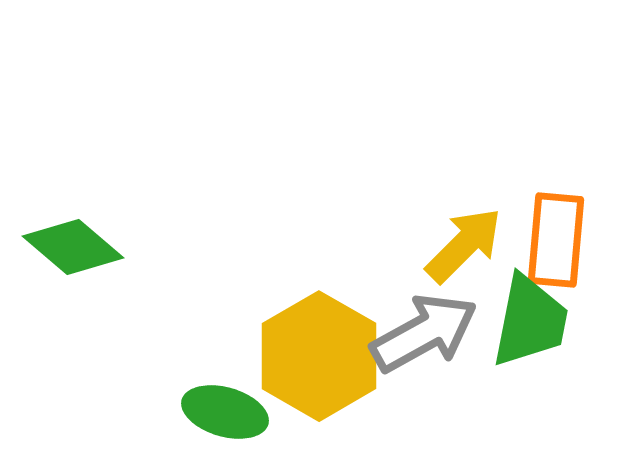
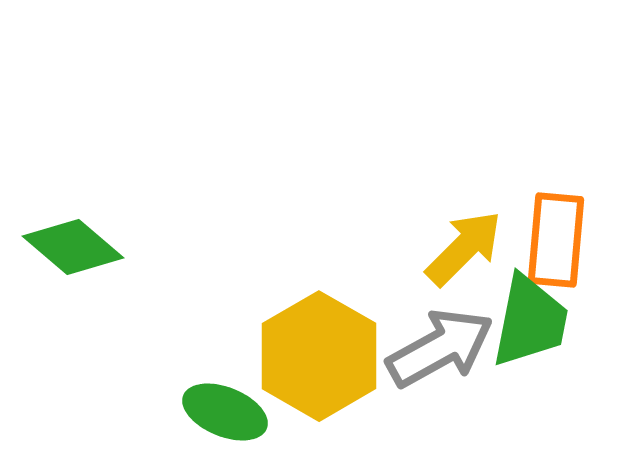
yellow arrow: moved 3 px down
gray arrow: moved 16 px right, 15 px down
green ellipse: rotated 6 degrees clockwise
